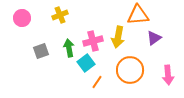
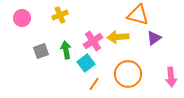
orange triangle: rotated 20 degrees clockwise
yellow arrow: rotated 75 degrees clockwise
pink cross: rotated 18 degrees counterclockwise
green arrow: moved 3 px left, 2 px down
orange circle: moved 2 px left, 4 px down
pink arrow: moved 3 px right, 2 px down
orange line: moved 3 px left, 2 px down
